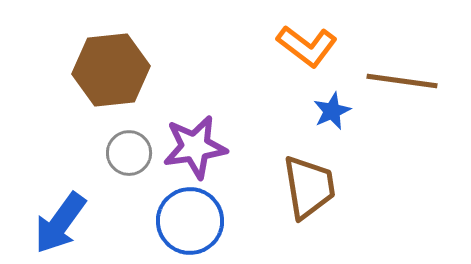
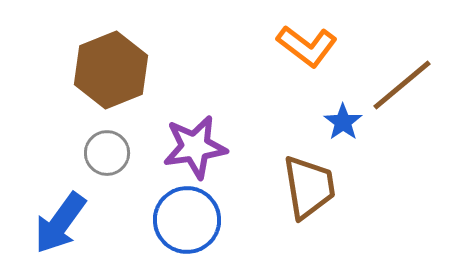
brown hexagon: rotated 16 degrees counterclockwise
brown line: moved 4 px down; rotated 48 degrees counterclockwise
blue star: moved 11 px right, 11 px down; rotated 12 degrees counterclockwise
gray circle: moved 22 px left
blue circle: moved 3 px left, 1 px up
